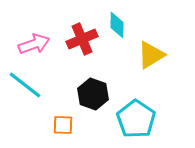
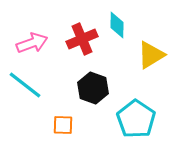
pink arrow: moved 2 px left, 1 px up
black hexagon: moved 6 px up
